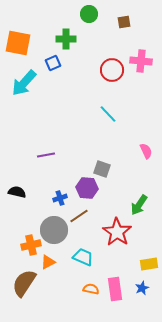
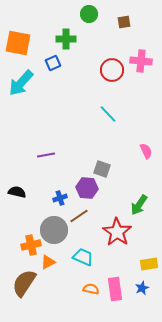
cyan arrow: moved 3 px left
